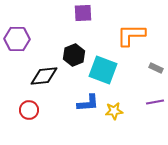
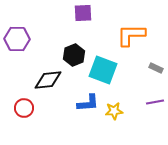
black diamond: moved 4 px right, 4 px down
red circle: moved 5 px left, 2 px up
